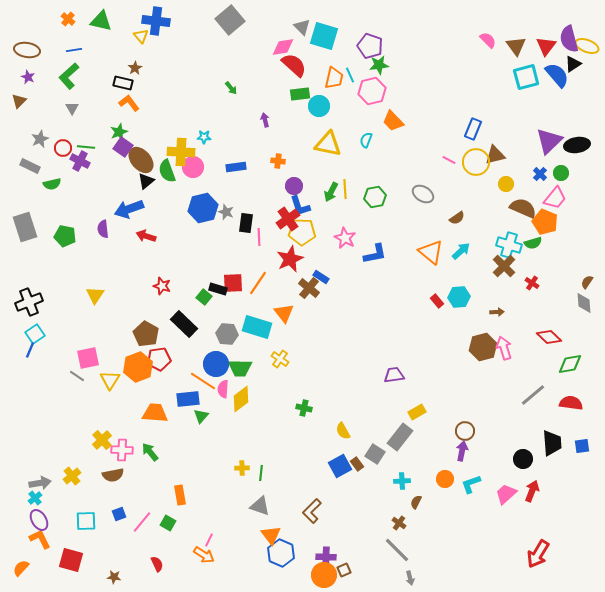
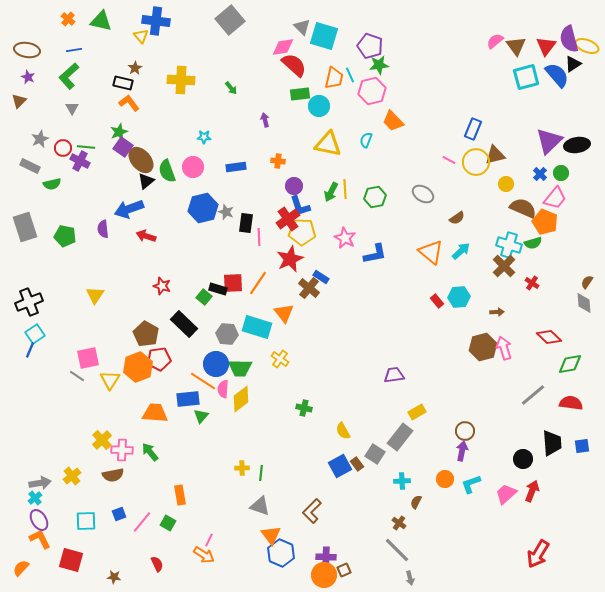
pink semicircle at (488, 40): moved 7 px right, 1 px down; rotated 84 degrees counterclockwise
yellow cross at (181, 152): moved 72 px up
